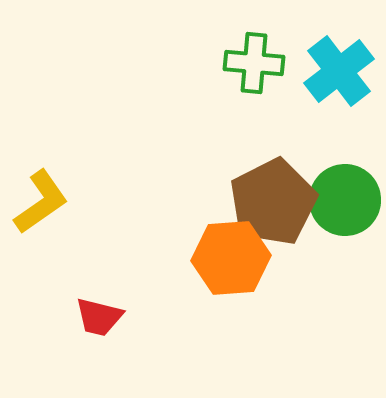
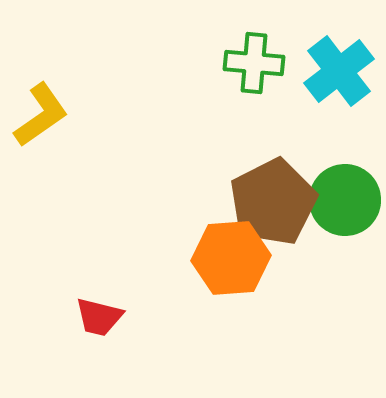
yellow L-shape: moved 87 px up
